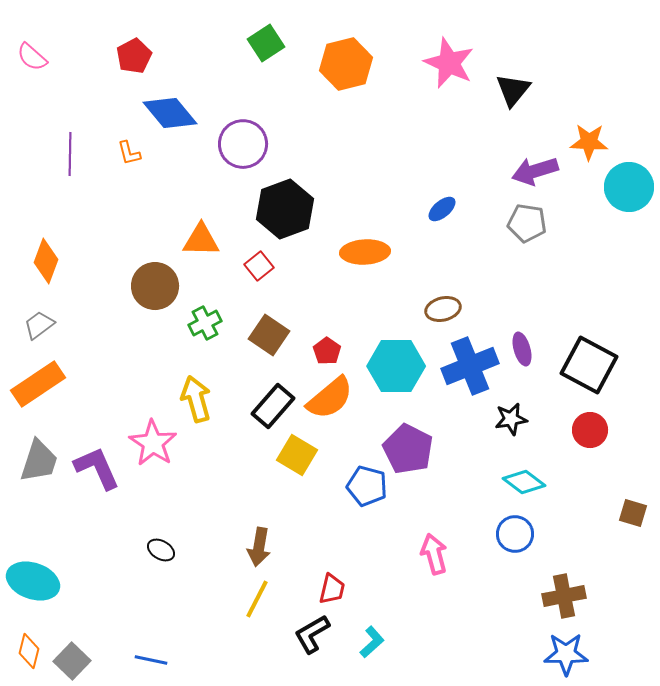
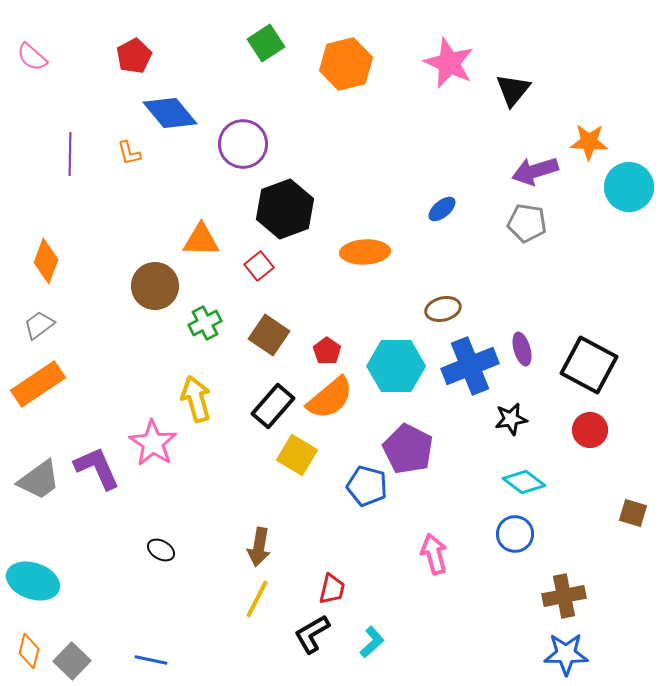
gray trapezoid at (39, 461): moved 19 px down; rotated 36 degrees clockwise
